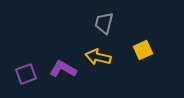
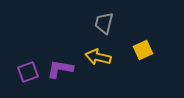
purple L-shape: moved 3 px left; rotated 20 degrees counterclockwise
purple square: moved 2 px right, 2 px up
